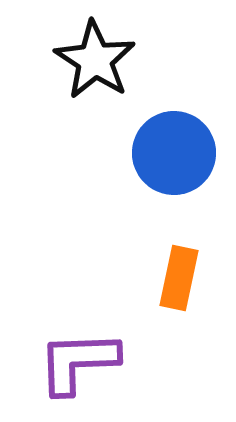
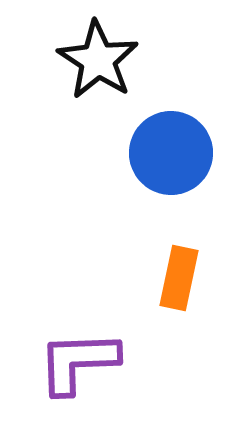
black star: moved 3 px right
blue circle: moved 3 px left
